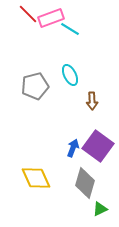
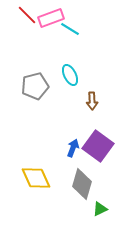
red line: moved 1 px left, 1 px down
gray diamond: moved 3 px left, 1 px down
